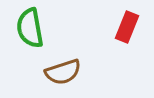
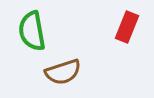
green semicircle: moved 2 px right, 3 px down
